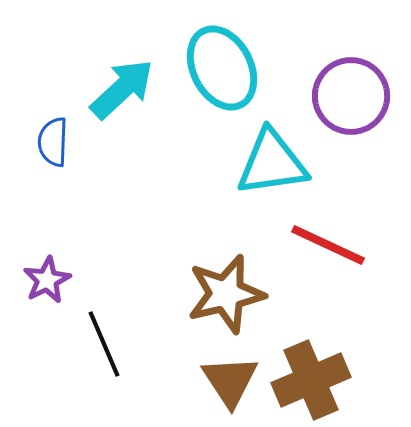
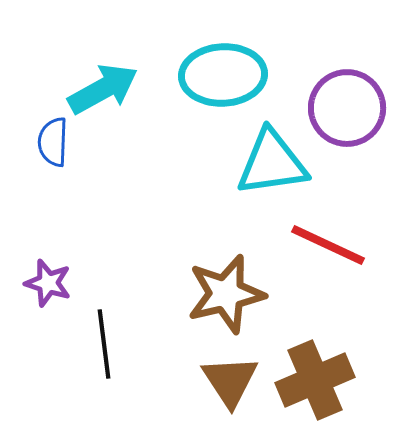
cyan ellipse: moved 1 px right, 7 px down; rotated 66 degrees counterclockwise
cyan arrow: moved 19 px left; rotated 14 degrees clockwise
purple circle: moved 4 px left, 12 px down
purple star: moved 1 px right, 3 px down; rotated 27 degrees counterclockwise
black line: rotated 16 degrees clockwise
brown cross: moved 4 px right
